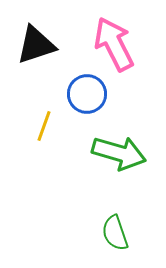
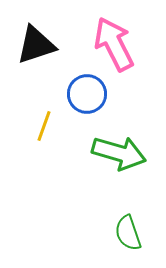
green semicircle: moved 13 px right
